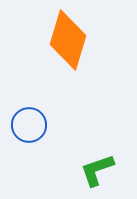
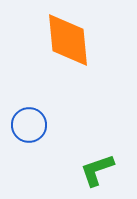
orange diamond: rotated 22 degrees counterclockwise
